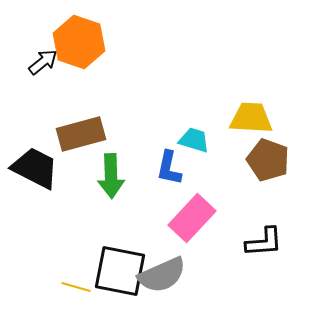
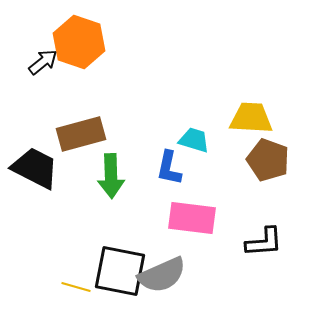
pink rectangle: rotated 54 degrees clockwise
